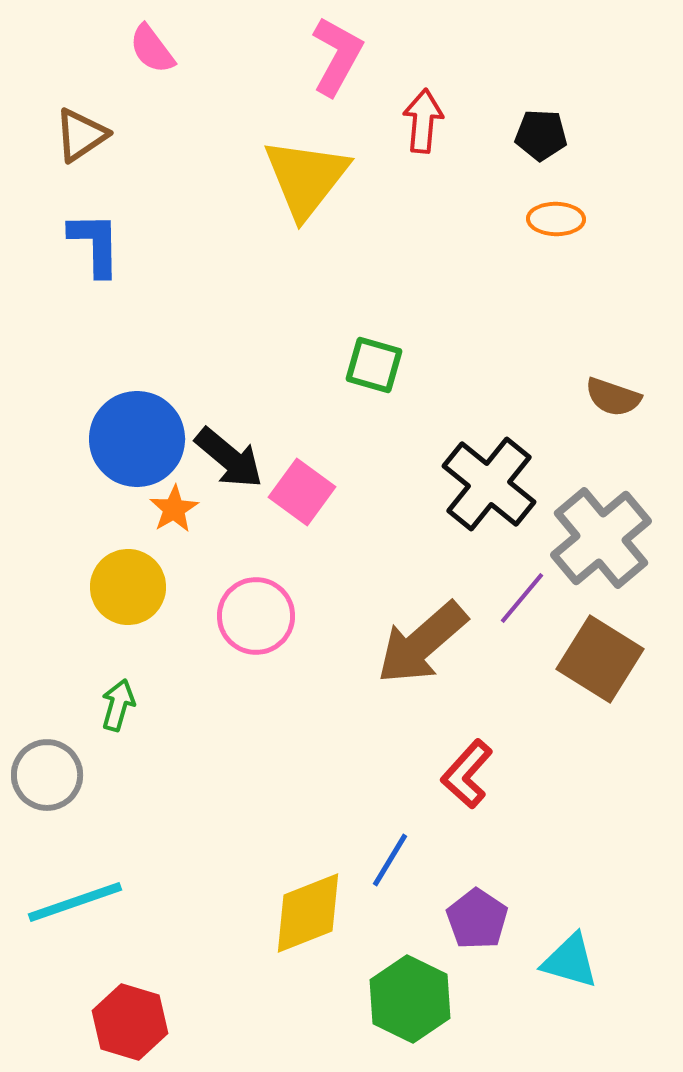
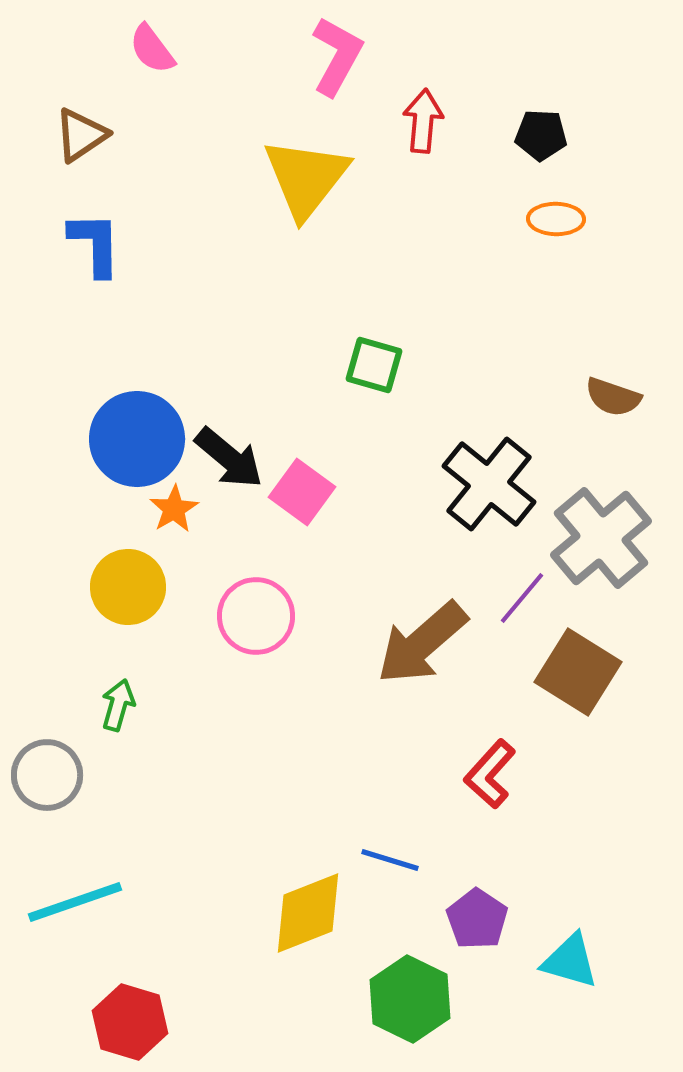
brown square: moved 22 px left, 13 px down
red L-shape: moved 23 px right
blue line: rotated 76 degrees clockwise
